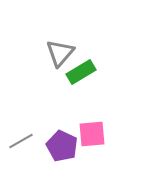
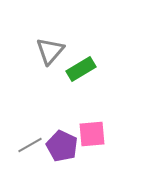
gray triangle: moved 10 px left, 2 px up
green rectangle: moved 3 px up
gray line: moved 9 px right, 4 px down
